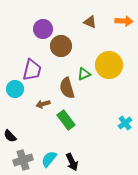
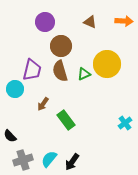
purple circle: moved 2 px right, 7 px up
yellow circle: moved 2 px left, 1 px up
brown semicircle: moved 7 px left, 17 px up
brown arrow: rotated 40 degrees counterclockwise
black arrow: rotated 60 degrees clockwise
